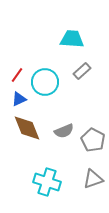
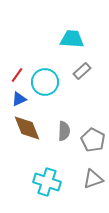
gray semicircle: rotated 66 degrees counterclockwise
